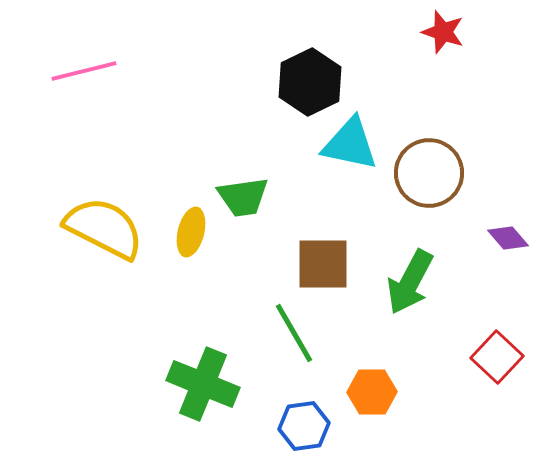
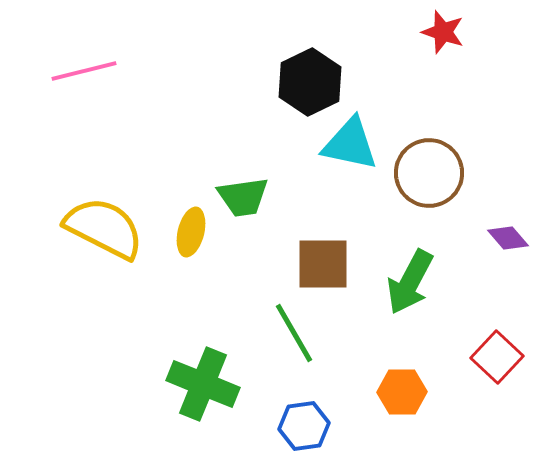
orange hexagon: moved 30 px right
